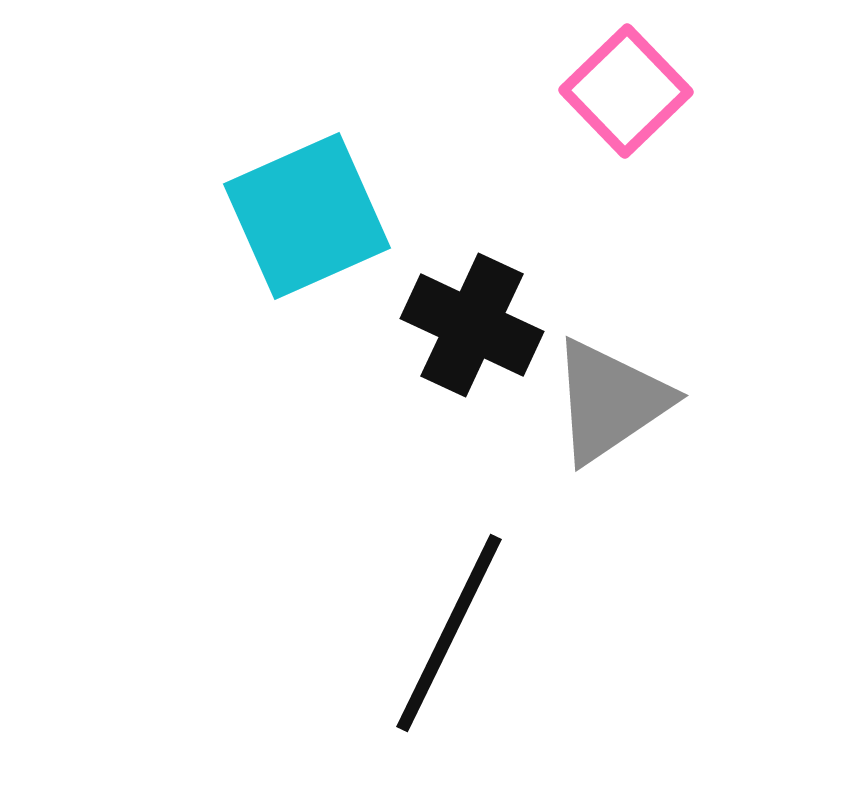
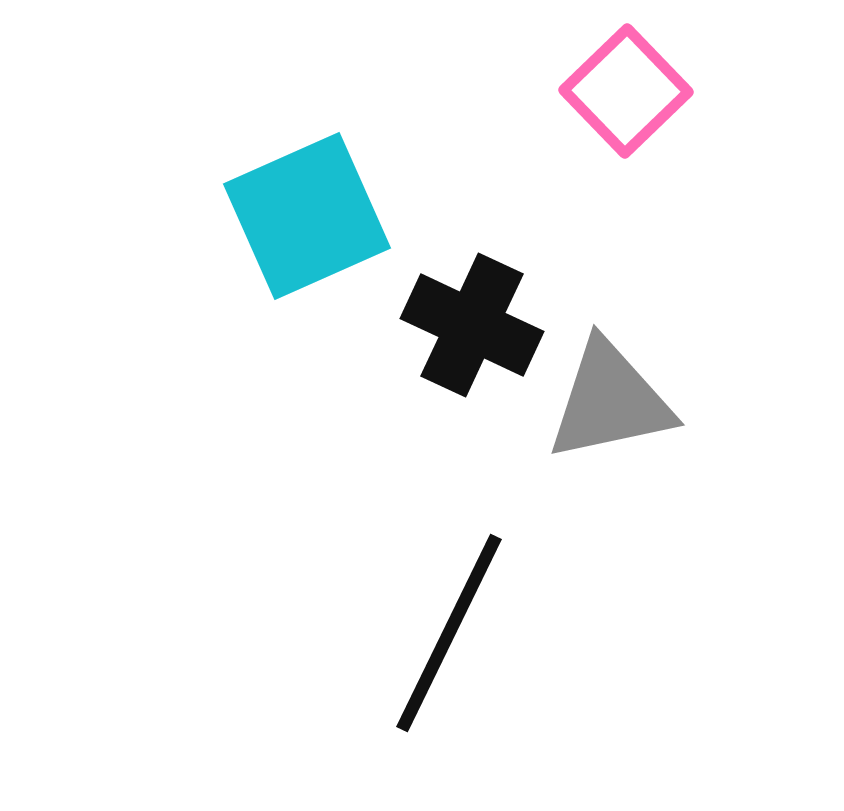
gray triangle: rotated 22 degrees clockwise
